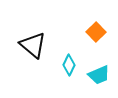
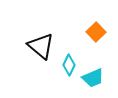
black triangle: moved 8 px right, 1 px down
cyan trapezoid: moved 6 px left, 3 px down
